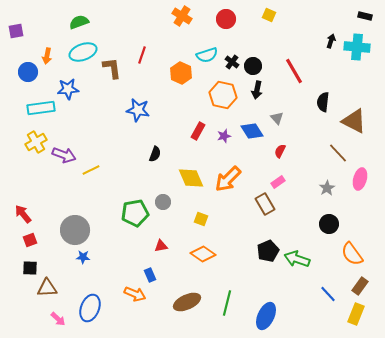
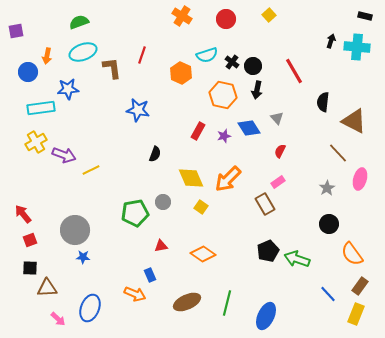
yellow square at (269, 15): rotated 24 degrees clockwise
blue diamond at (252, 131): moved 3 px left, 3 px up
yellow square at (201, 219): moved 12 px up; rotated 16 degrees clockwise
